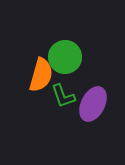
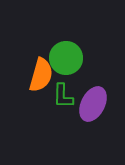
green circle: moved 1 px right, 1 px down
green L-shape: rotated 20 degrees clockwise
